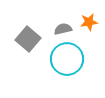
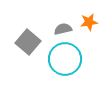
gray square: moved 3 px down
cyan circle: moved 2 px left
